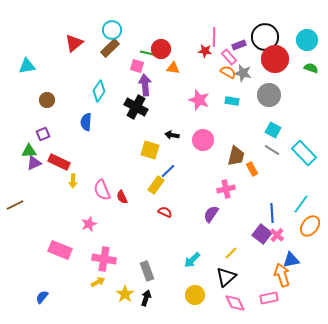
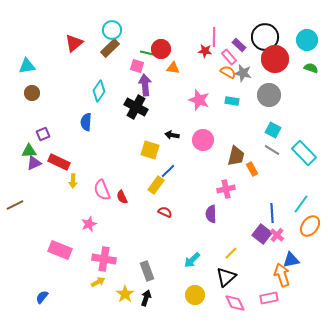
purple rectangle at (239, 45): rotated 64 degrees clockwise
brown circle at (47, 100): moved 15 px left, 7 px up
purple semicircle at (211, 214): rotated 36 degrees counterclockwise
